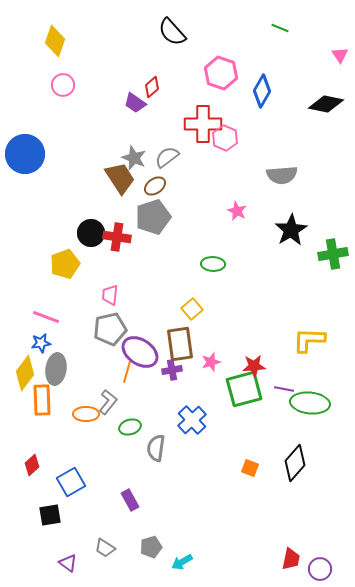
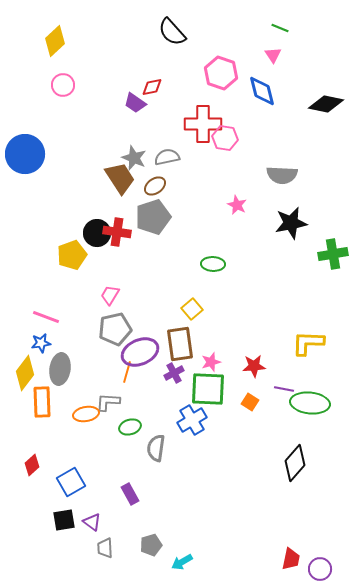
yellow diamond at (55, 41): rotated 28 degrees clockwise
pink triangle at (340, 55): moved 67 px left
red diamond at (152, 87): rotated 30 degrees clockwise
blue diamond at (262, 91): rotated 44 degrees counterclockwise
pink hexagon at (225, 138): rotated 15 degrees counterclockwise
gray semicircle at (167, 157): rotated 25 degrees clockwise
gray semicircle at (282, 175): rotated 8 degrees clockwise
pink star at (237, 211): moved 6 px up
black star at (291, 230): moved 7 px up; rotated 20 degrees clockwise
black circle at (91, 233): moved 6 px right
red cross at (117, 237): moved 5 px up
yellow pentagon at (65, 264): moved 7 px right, 9 px up
pink trapezoid at (110, 295): rotated 25 degrees clockwise
gray pentagon at (110, 329): moved 5 px right
yellow L-shape at (309, 340): moved 1 px left, 3 px down
purple ellipse at (140, 352): rotated 57 degrees counterclockwise
gray ellipse at (56, 369): moved 4 px right
purple cross at (172, 370): moved 2 px right, 3 px down; rotated 18 degrees counterclockwise
green square at (244, 389): moved 36 px left; rotated 18 degrees clockwise
orange rectangle at (42, 400): moved 2 px down
gray L-shape at (108, 402): rotated 125 degrees counterclockwise
orange ellipse at (86, 414): rotated 10 degrees counterclockwise
blue cross at (192, 420): rotated 12 degrees clockwise
orange square at (250, 468): moved 66 px up; rotated 12 degrees clockwise
purple rectangle at (130, 500): moved 6 px up
black square at (50, 515): moved 14 px right, 5 px down
gray pentagon at (151, 547): moved 2 px up
gray trapezoid at (105, 548): rotated 55 degrees clockwise
purple triangle at (68, 563): moved 24 px right, 41 px up
